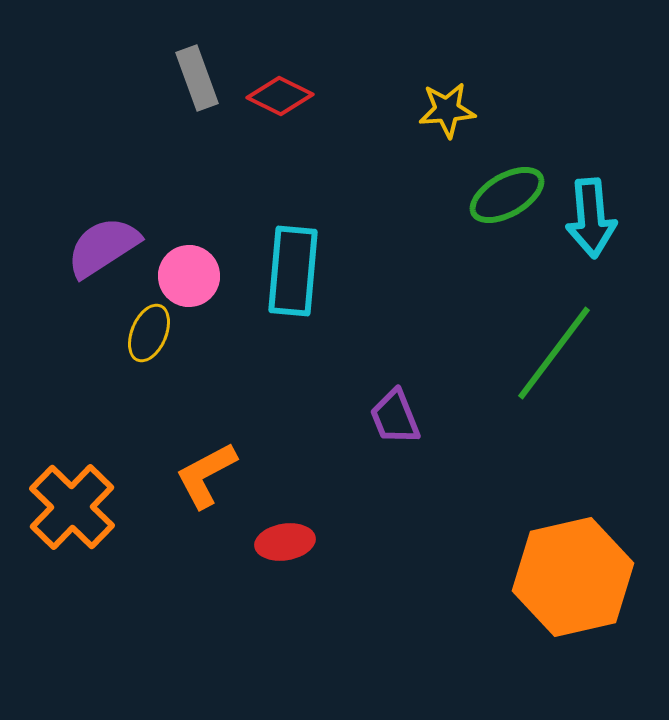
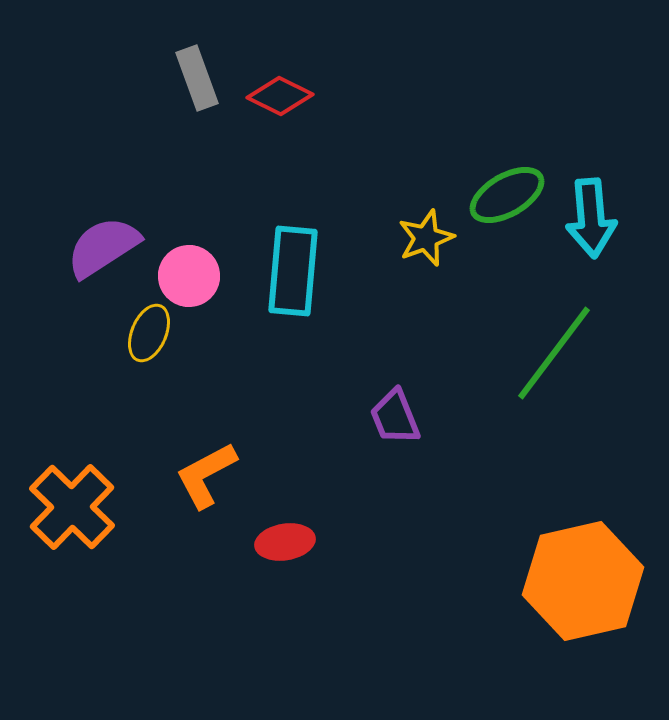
yellow star: moved 21 px left, 128 px down; rotated 16 degrees counterclockwise
orange hexagon: moved 10 px right, 4 px down
